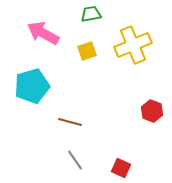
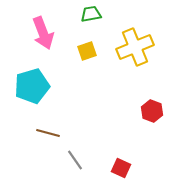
pink arrow: rotated 140 degrees counterclockwise
yellow cross: moved 2 px right, 2 px down
brown line: moved 22 px left, 11 px down
